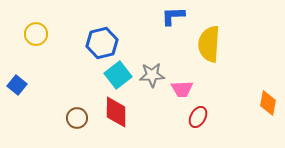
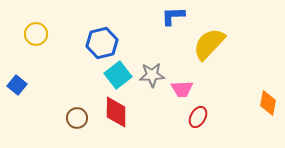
yellow semicircle: rotated 39 degrees clockwise
